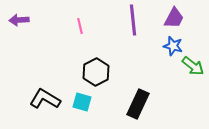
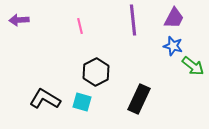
black rectangle: moved 1 px right, 5 px up
